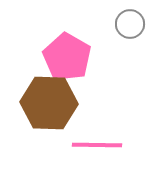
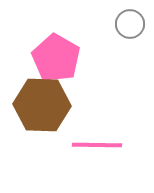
pink pentagon: moved 11 px left, 1 px down
brown hexagon: moved 7 px left, 2 px down
